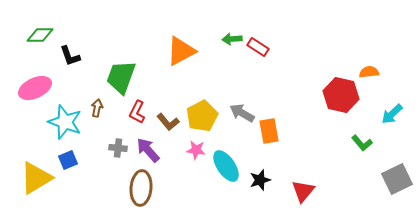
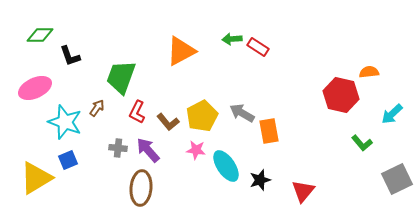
brown arrow: rotated 24 degrees clockwise
